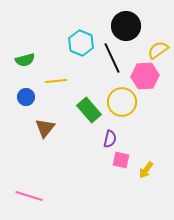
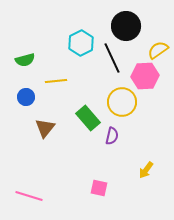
cyan hexagon: rotated 10 degrees clockwise
green rectangle: moved 1 px left, 8 px down
purple semicircle: moved 2 px right, 3 px up
pink square: moved 22 px left, 28 px down
